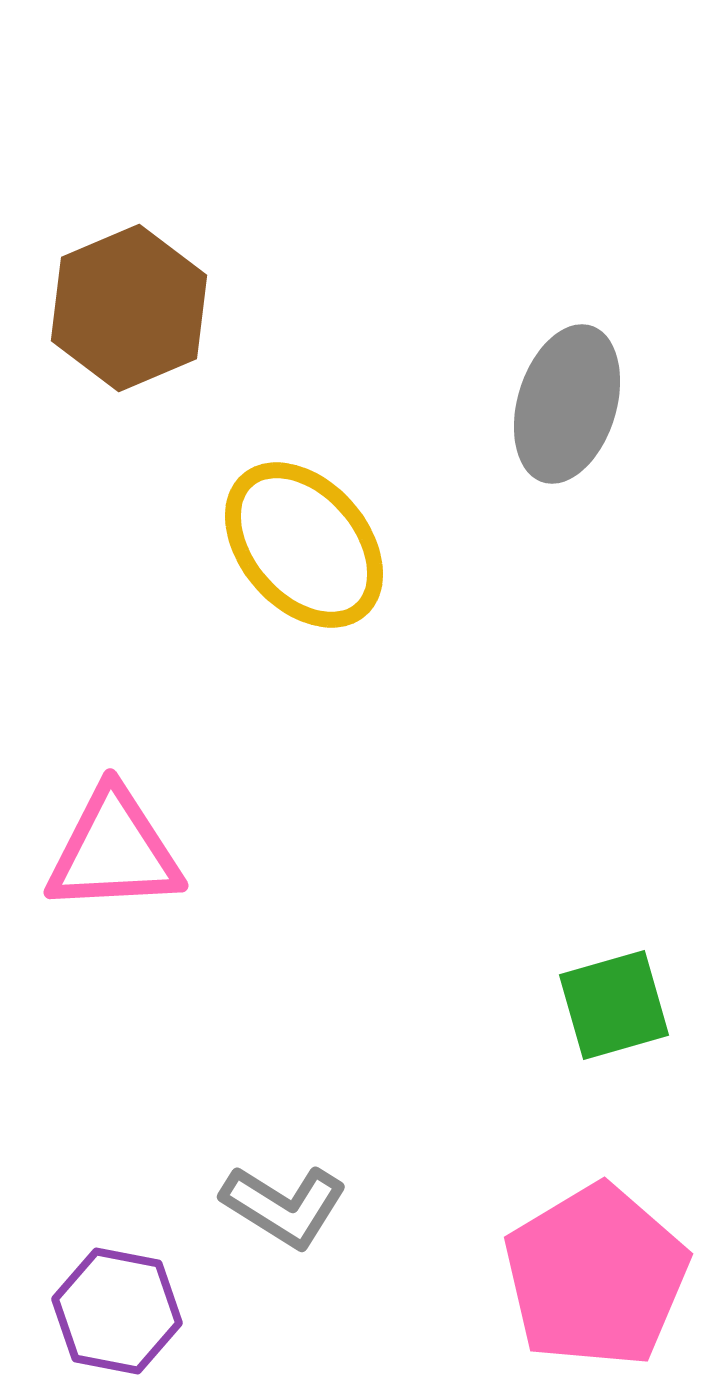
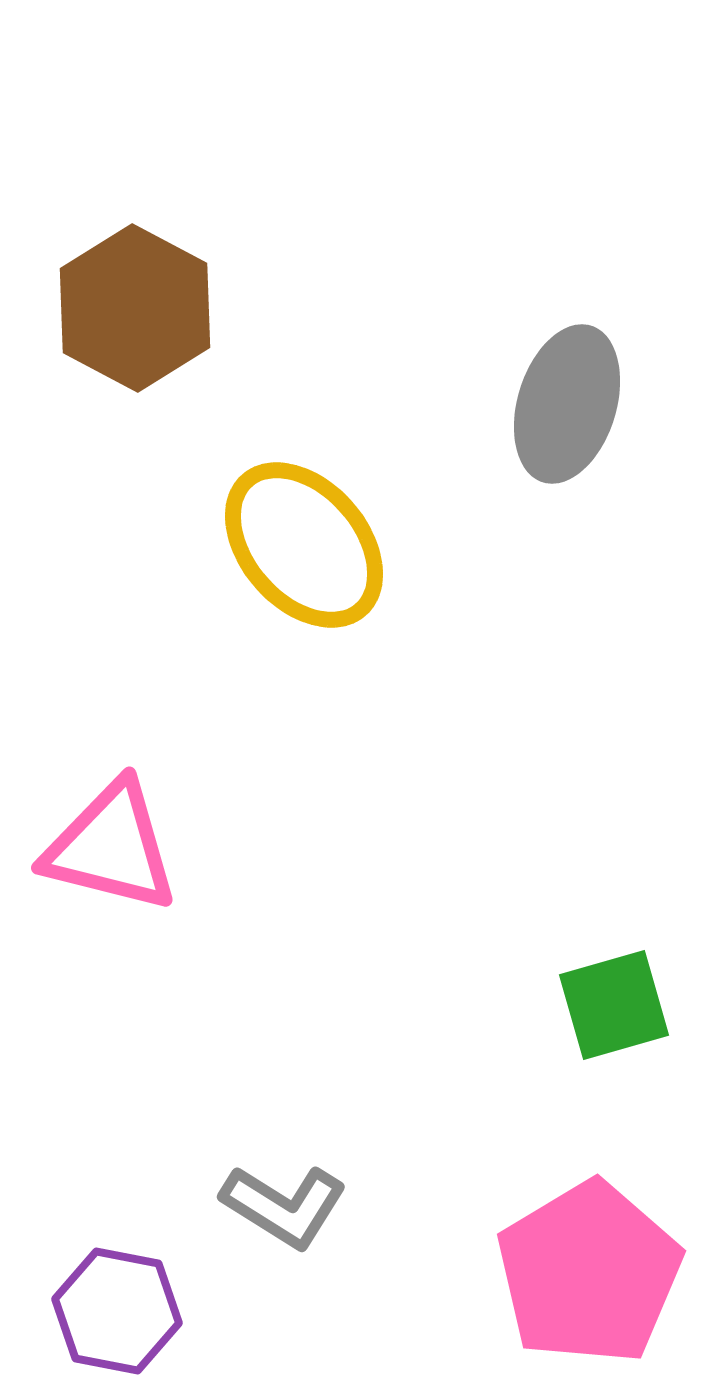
brown hexagon: moved 6 px right; rotated 9 degrees counterclockwise
pink triangle: moved 3 px left, 4 px up; rotated 17 degrees clockwise
pink pentagon: moved 7 px left, 3 px up
